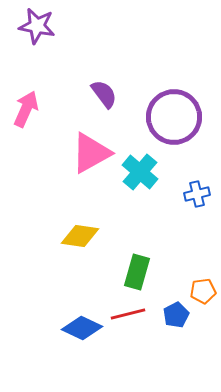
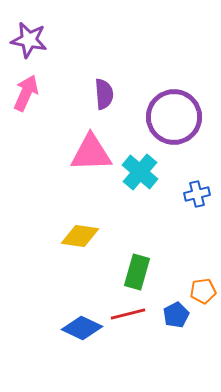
purple star: moved 8 px left, 14 px down
purple semicircle: rotated 32 degrees clockwise
pink arrow: moved 16 px up
pink triangle: rotated 27 degrees clockwise
